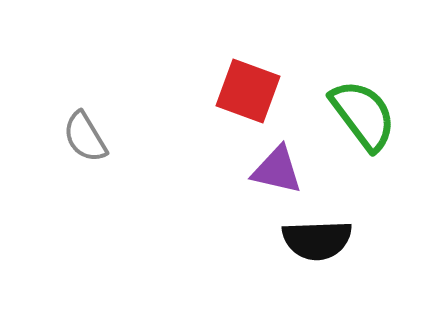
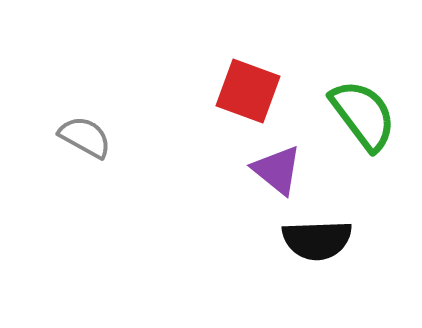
gray semicircle: rotated 150 degrees clockwise
purple triangle: rotated 26 degrees clockwise
